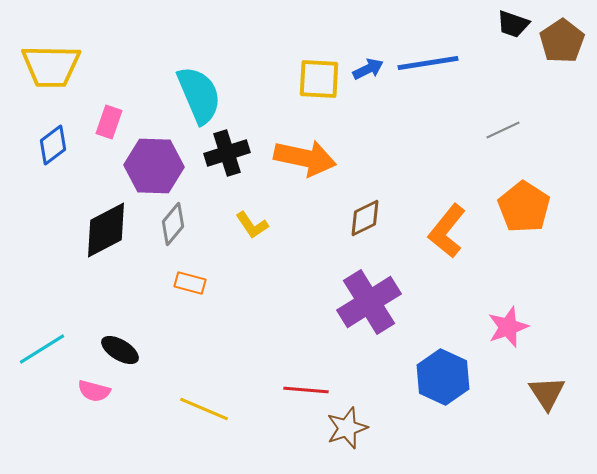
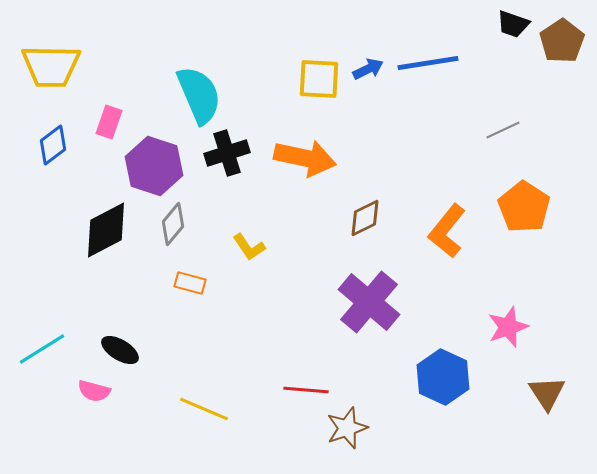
purple hexagon: rotated 16 degrees clockwise
yellow L-shape: moved 3 px left, 22 px down
purple cross: rotated 18 degrees counterclockwise
